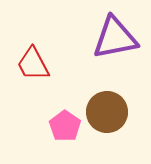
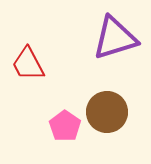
purple triangle: rotated 6 degrees counterclockwise
red trapezoid: moved 5 px left
